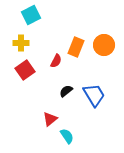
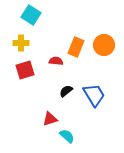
cyan square: rotated 30 degrees counterclockwise
red semicircle: rotated 112 degrees counterclockwise
red square: rotated 18 degrees clockwise
red triangle: rotated 21 degrees clockwise
cyan semicircle: rotated 14 degrees counterclockwise
